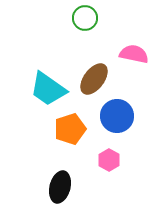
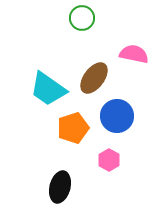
green circle: moved 3 px left
brown ellipse: moved 1 px up
orange pentagon: moved 3 px right, 1 px up
